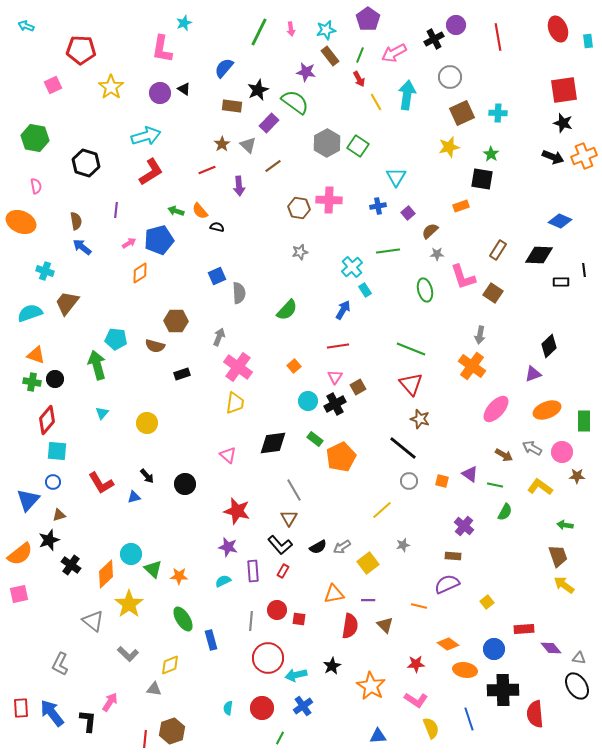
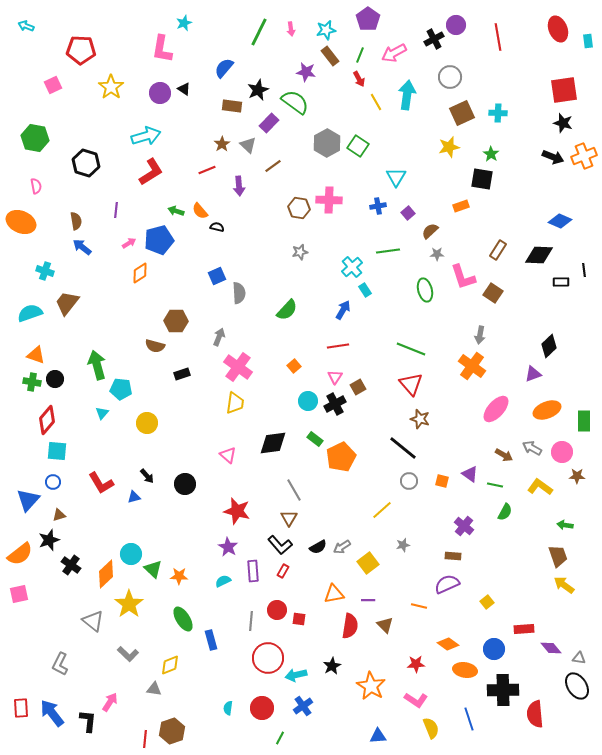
cyan pentagon at (116, 339): moved 5 px right, 50 px down
purple star at (228, 547): rotated 18 degrees clockwise
